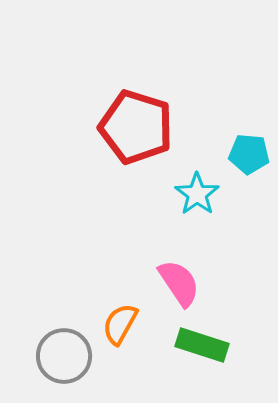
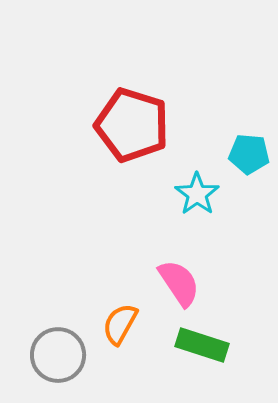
red pentagon: moved 4 px left, 2 px up
gray circle: moved 6 px left, 1 px up
